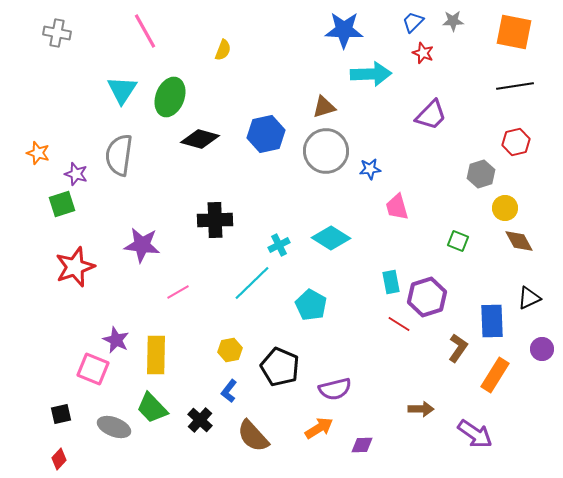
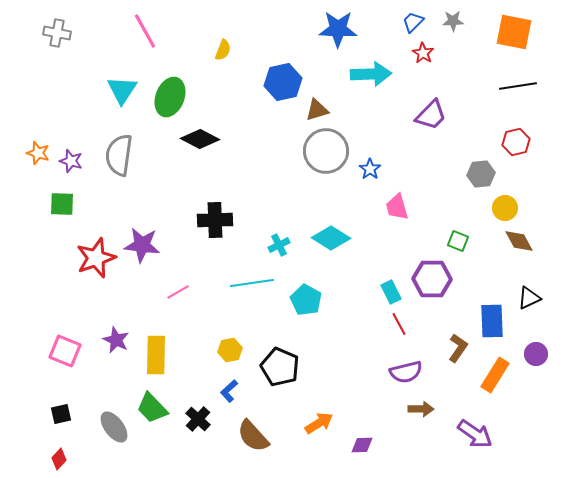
blue star at (344, 30): moved 6 px left, 1 px up
red star at (423, 53): rotated 10 degrees clockwise
black line at (515, 86): moved 3 px right
brown triangle at (324, 107): moved 7 px left, 3 px down
blue hexagon at (266, 134): moved 17 px right, 52 px up
black diamond at (200, 139): rotated 12 degrees clockwise
blue star at (370, 169): rotated 30 degrees counterclockwise
purple star at (76, 174): moved 5 px left, 13 px up
gray hexagon at (481, 174): rotated 12 degrees clockwise
green square at (62, 204): rotated 20 degrees clockwise
red star at (75, 267): moved 21 px right, 9 px up
cyan rectangle at (391, 282): moved 10 px down; rotated 15 degrees counterclockwise
cyan line at (252, 283): rotated 36 degrees clockwise
purple hexagon at (427, 297): moved 5 px right, 18 px up; rotated 18 degrees clockwise
cyan pentagon at (311, 305): moved 5 px left, 5 px up
red line at (399, 324): rotated 30 degrees clockwise
purple circle at (542, 349): moved 6 px left, 5 px down
pink square at (93, 369): moved 28 px left, 18 px up
purple semicircle at (335, 389): moved 71 px right, 17 px up
blue L-shape at (229, 391): rotated 10 degrees clockwise
black cross at (200, 420): moved 2 px left, 1 px up
gray ellipse at (114, 427): rotated 32 degrees clockwise
orange arrow at (319, 428): moved 5 px up
